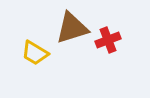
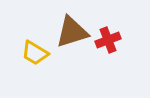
brown triangle: moved 4 px down
